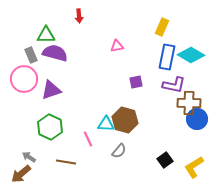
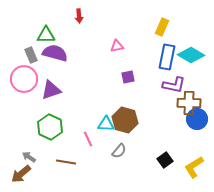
purple square: moved 8 px left, 5 px up
